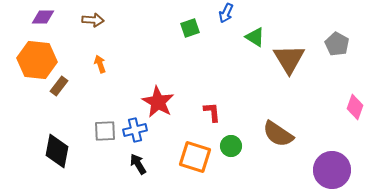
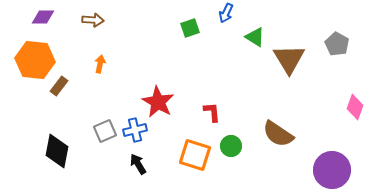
orange hexagon: moved 2 px left
orange arrow: rotated 30 degrees clockwise
gray square: rotated 20 degrees counterclockwise
orange square: moved 2 px up
